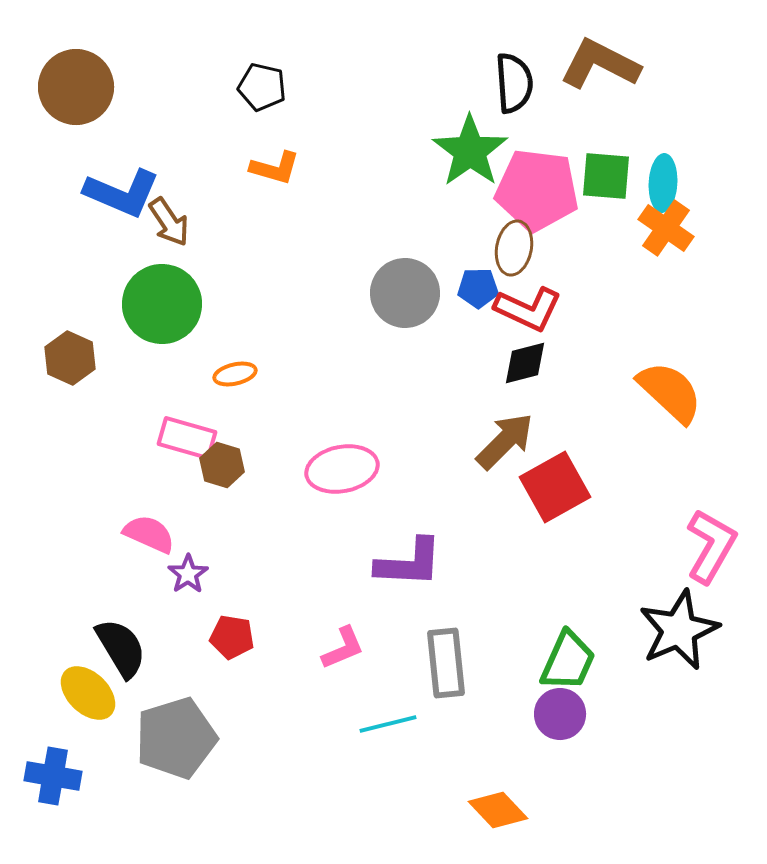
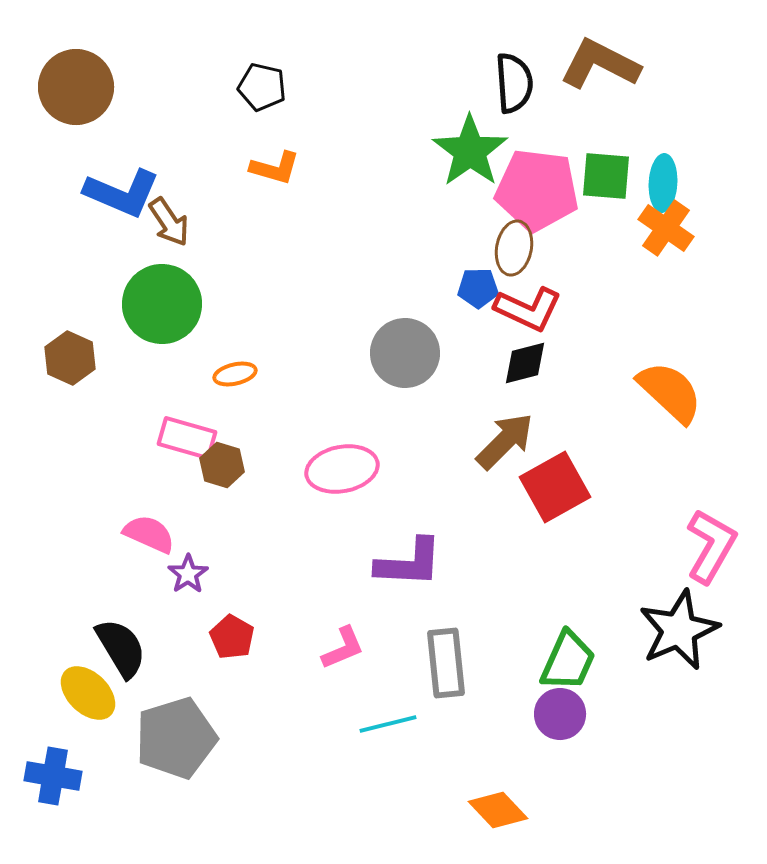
gray circle at (405, 293): moved 60 px down
red pentagon at (232, 637): rotated 21 degrees clockwise
